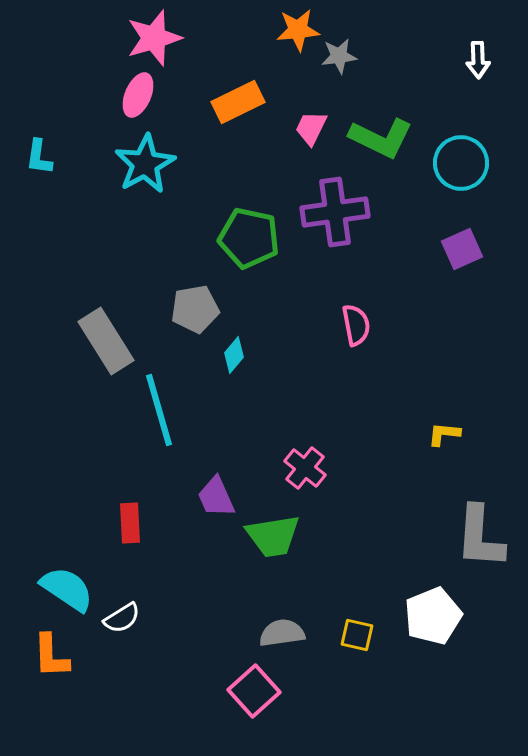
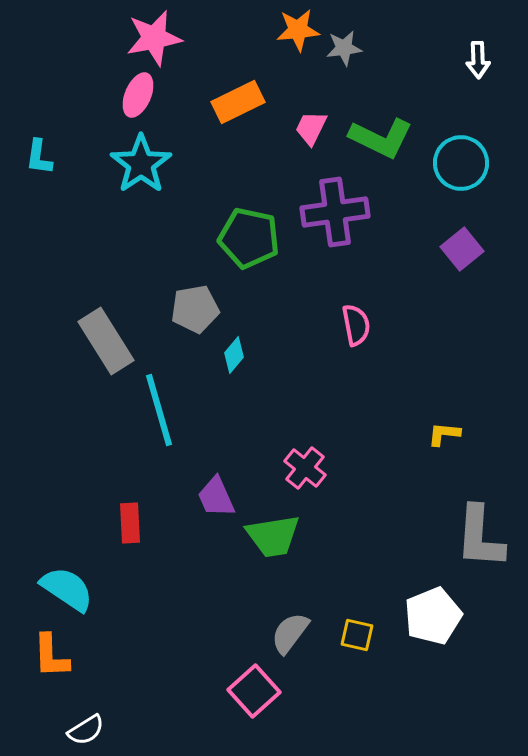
pink star: rotated 6 degrees clockwise
gray star: moved 5 px right, 8 px up
cyan star: moved 4 px left; rotated 6 degrees counterclockwise
purple square: rotated 15 degrees counterclockwise
white semicircle: moved 36 px left, 112 px down
gray semicircle: moved 8 px right; rotated 45 degrees counterclockwise
